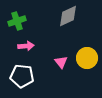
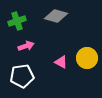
gray diamond: moved 12 px left; rotated 40 degrees clockwise
pink arrow: rotated 14 degrees counterclockwise
pink triangle: rotated 24 degrees counterclockwise
white pentagon: rotated 15 degrees counterclockwise
